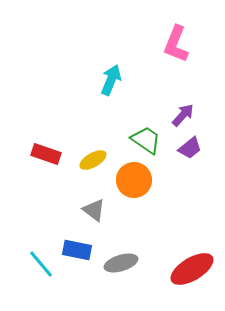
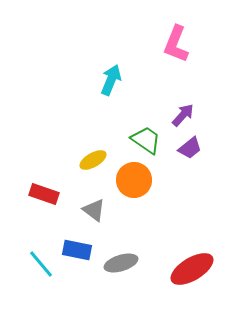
red rectangle: moved 2 px left, 40 px down
